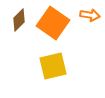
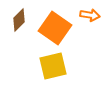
orange square: moved 2 px right, 5 px down
